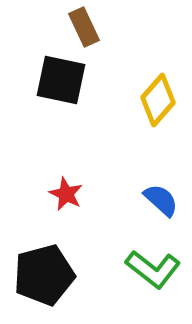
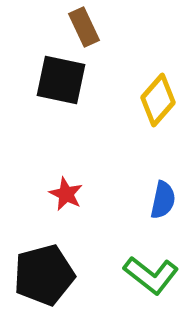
blue semicircle: moved 2 px right; rotated 60 degrees clockwise
green L-shape: moved 2 px left, 6 px down
